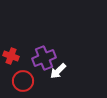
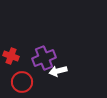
white arrow: rotated 30 degrees clockwise
red circle: moved 1 px left, 1 px down
